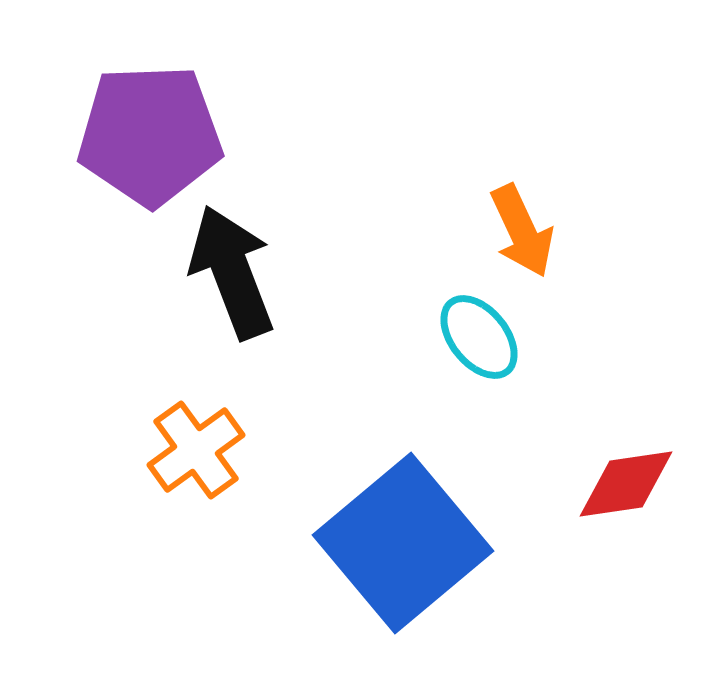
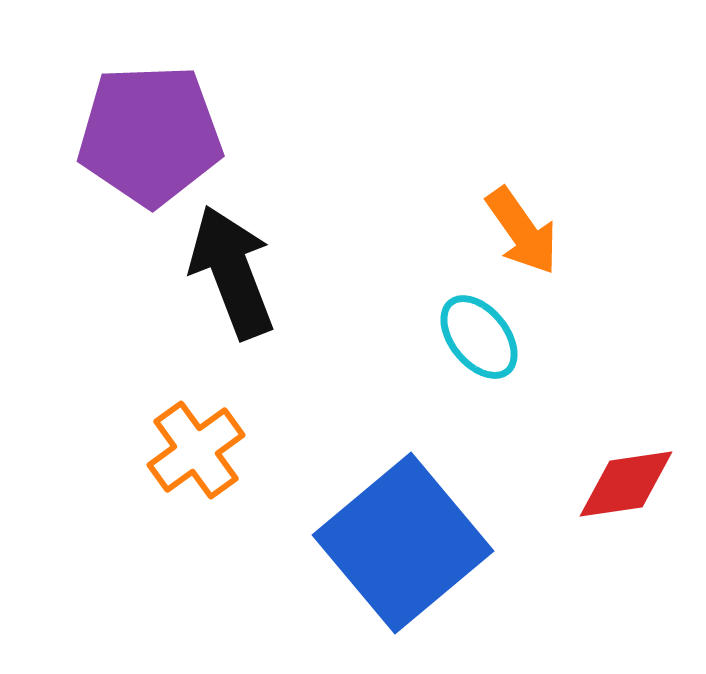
orange arrow: rotated 10 degrees counterclockwise
